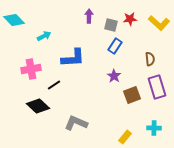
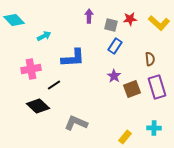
brown square: moved 6 px up
